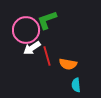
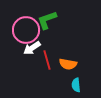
red line: moved 4 px down
